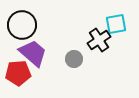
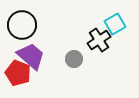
cyan square: moved 1 px left; rotated 20 degrees counterclockwise
purple trapezoid: moved 2 px left, 3 px down
red pentagon: rotated 25 degrees clockwise
